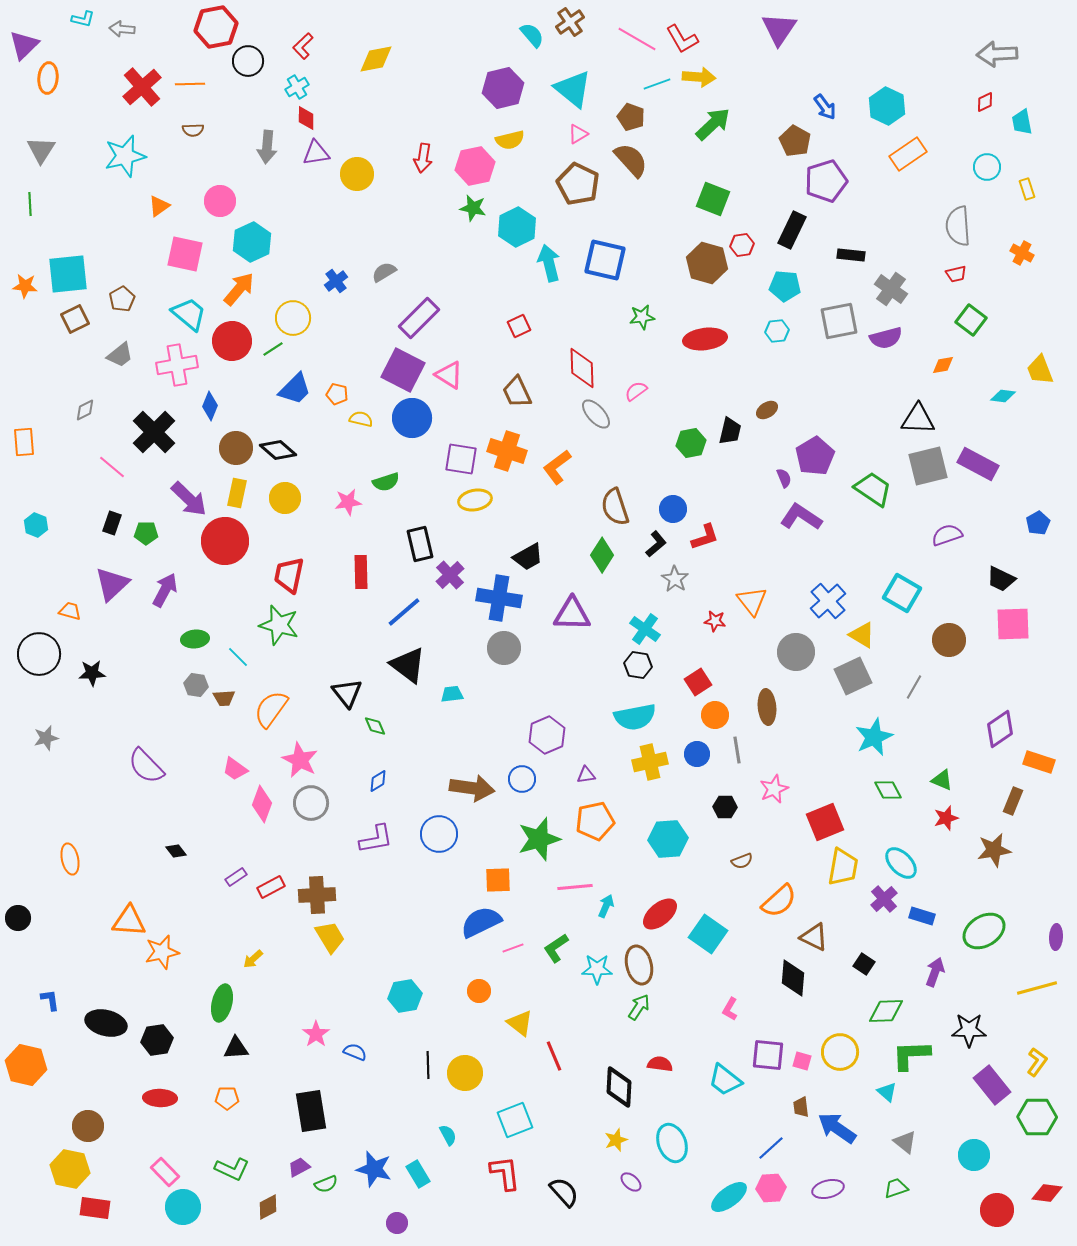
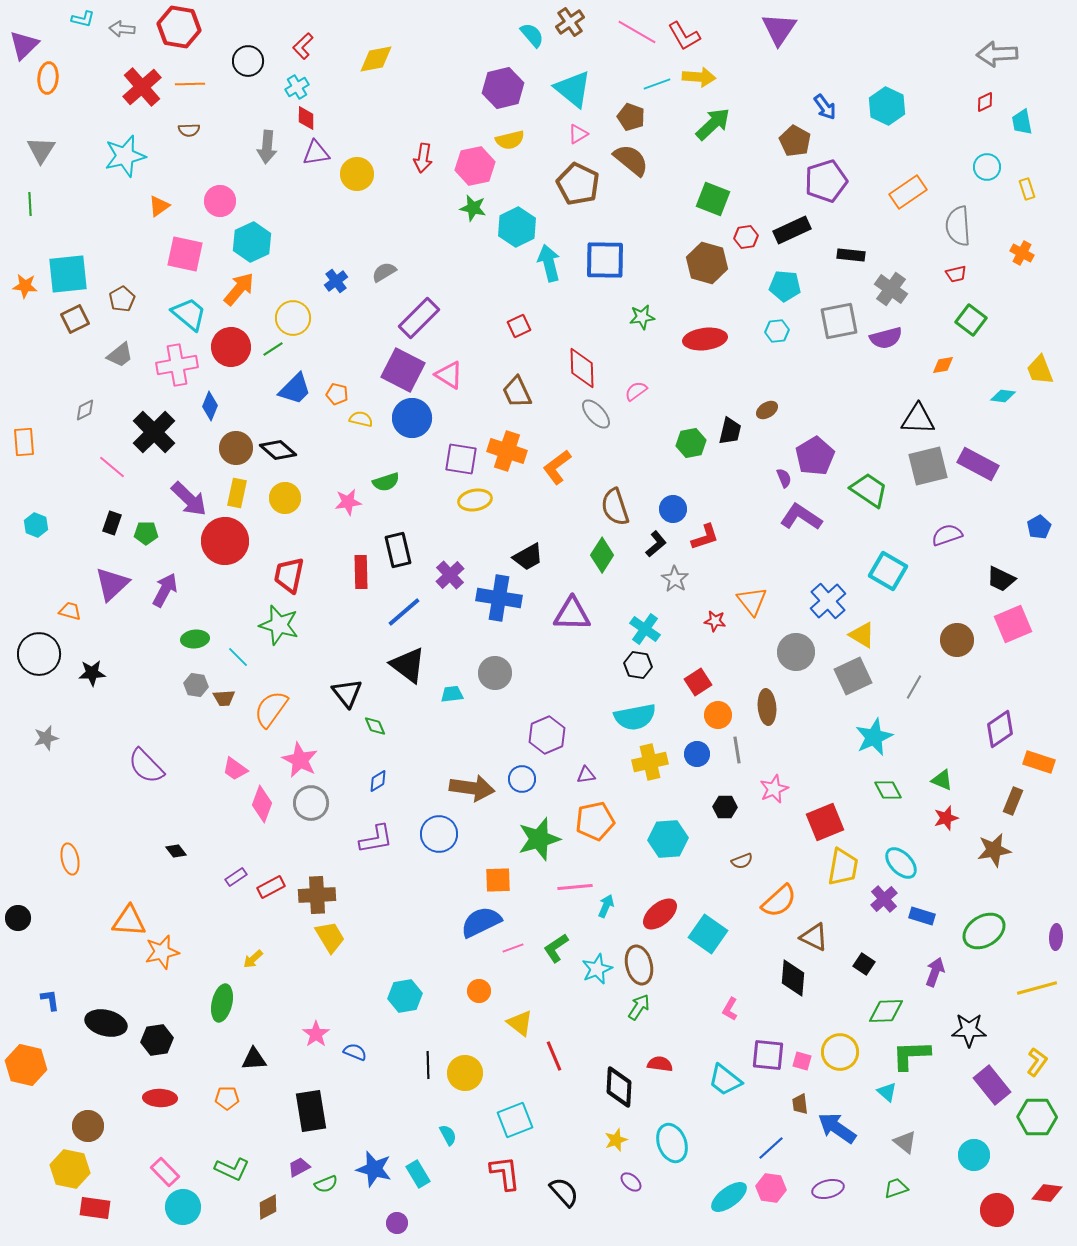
red hexagon at (216, 27): moved 37 px left; rotated 21 degrees clockwise
pink line at (637, 39): moved 7 px up
red L-shape at (682, 39): moved 2 px right, 3 px up
brown semicircle at (193, 130): moved 4 px left
orange rectangle at (908, 154): moved 38 px down
brown semicircle at (631, 160): rotated 9 degrees counterclockwise
black rectangle at (792, 230): rotated 39 degrees clockwise
red hexagon at (742, 245): moved 4 px right, 8 px up
blue square at (605, 260): rotated 12 degrees counterclockwise
red circle at (232, 341): moved 1 px left, 6 px down
green trapezoid at (873, 489): moved 4 px left, 1 px down
blue pentagon at (1038, 523): moved 1 px right, 4 px down
black rectangle at (420, 544): moved 22 px left, 6 px down
cyan square at (902, 593): moved 14 px left, 22 px up
pink square at (1013, 624): rotated 21 degrees counterclockwise
brown circle at (949, 640): moved 8 px right
gray circle at (504, 648): moved 9 px left, 25 px down
orange circle at (715, 715): moved 3 px right
cyan star at (597, 969): rotated 24 degrees counterclockwise
black triangle at (236, 1048): moved 18 px right, 11 px down
brown trapezoid at (801, 1107): moved 1 px left, 3 px up
pink hexagon at (771, 1188): rotated 12 degrees clockwise
